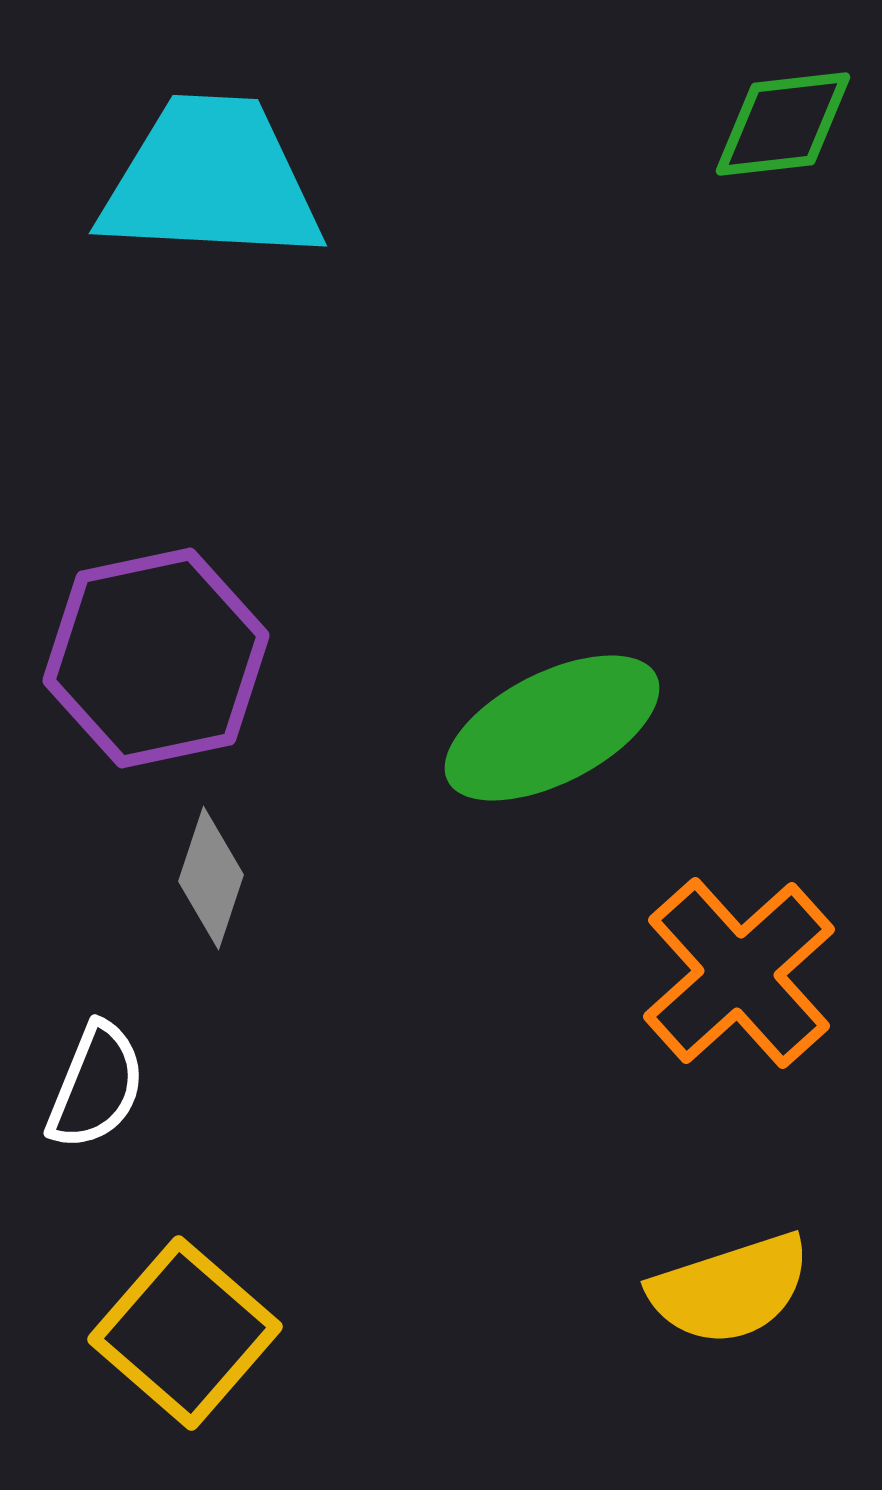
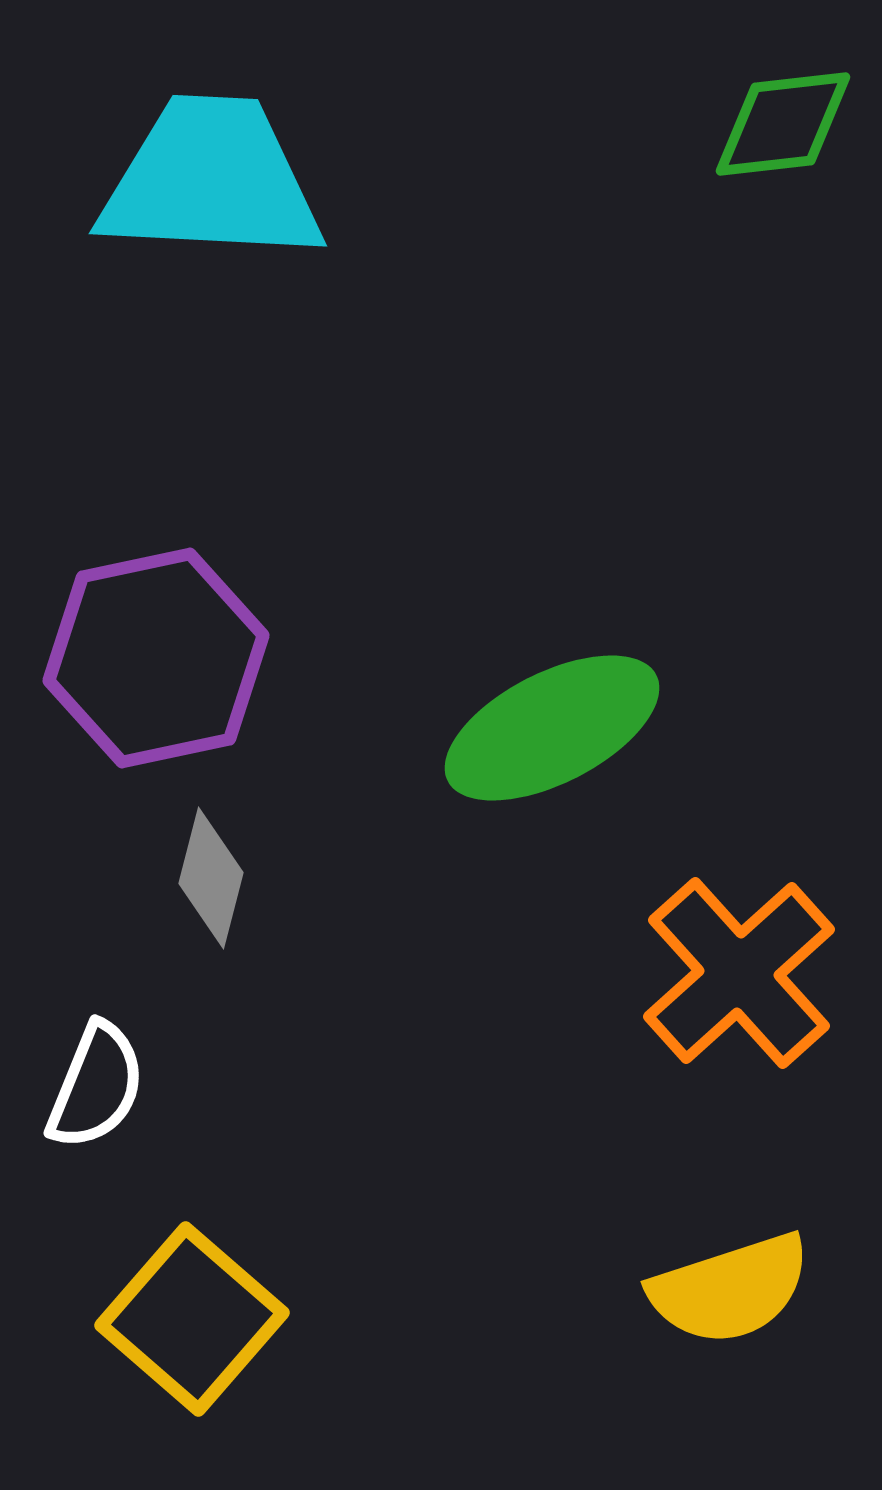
gray diamond: rotated 4 degrees counterclockwise
yellow square: moved 7 px right, 14 px up
